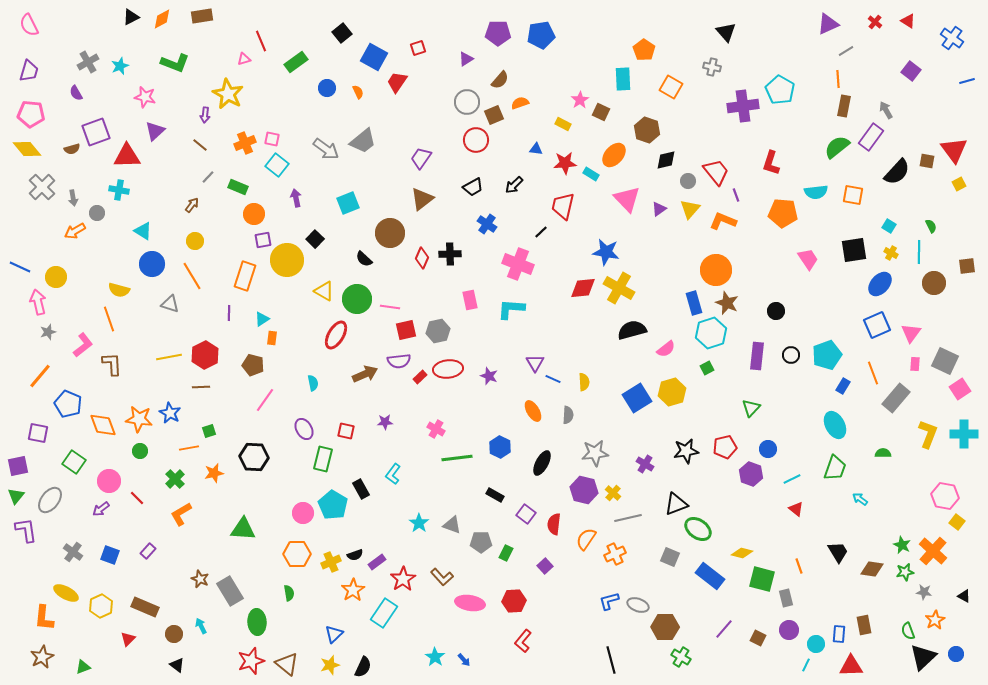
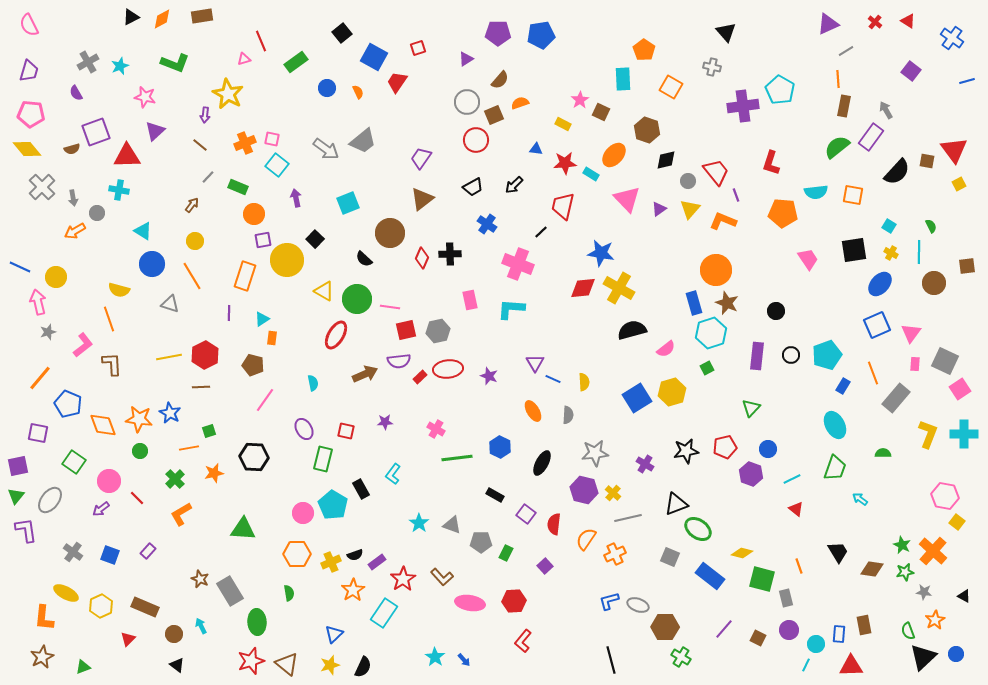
blue star at (606, 252): moved 5 px left, 1 px down
orange line at (40, 376): moved 2 px down
